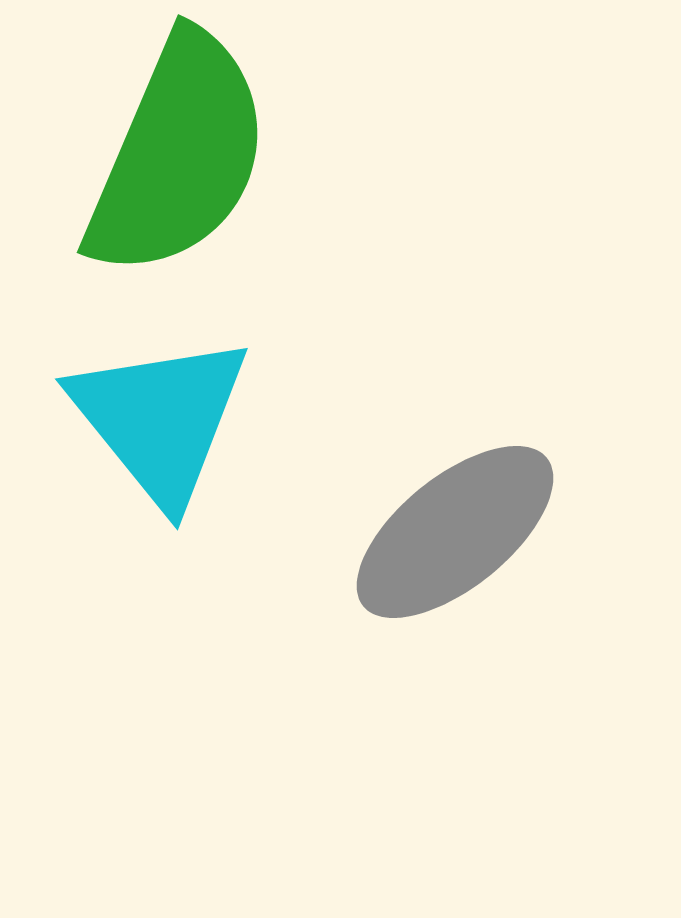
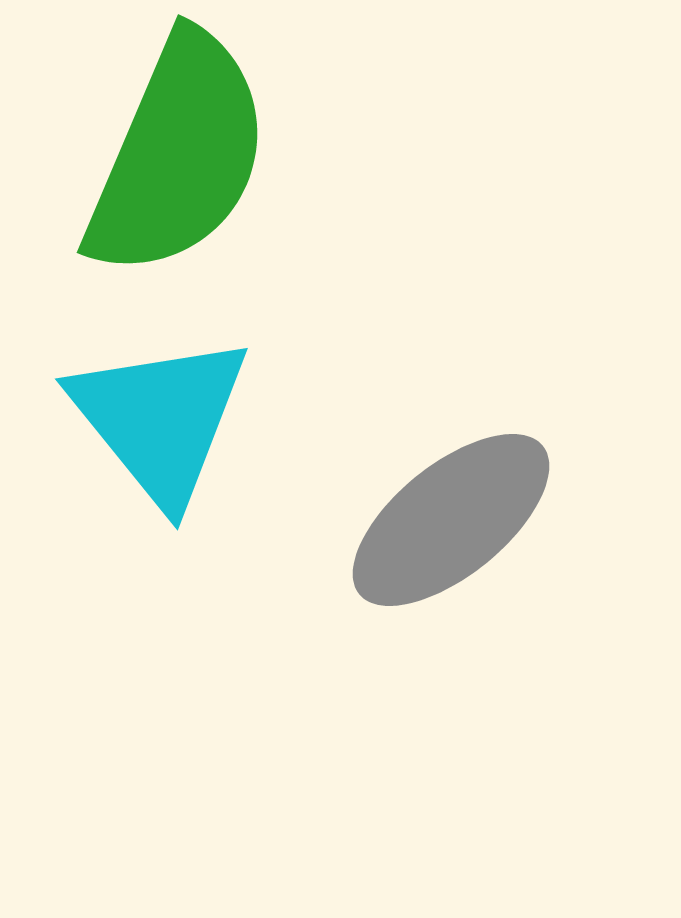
gray ellipse: moved 4 px left, 12 px up
